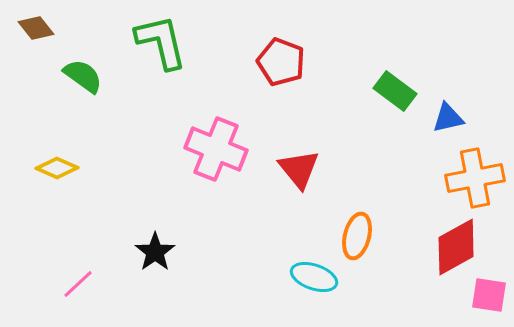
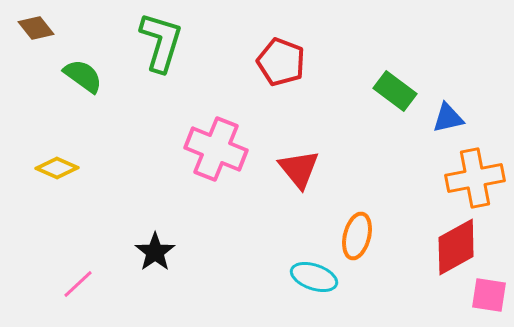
green L-shape: rotated 30 degrees clockwise
